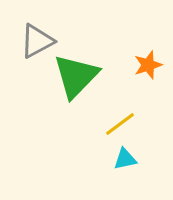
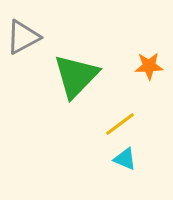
gray triangle: moved 14 px left, 4 px up
orange star: moved 1 px right, 1 px down; rotated 16 degrees clockwise
cyan triangle: rotated 35 degrees clockwise
